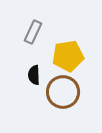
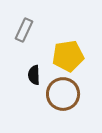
gray rectangle: moved 9 px left, 2 px up
brown circle: moved 2 px down
